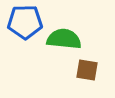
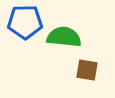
green semicircle: moved 2 px up
